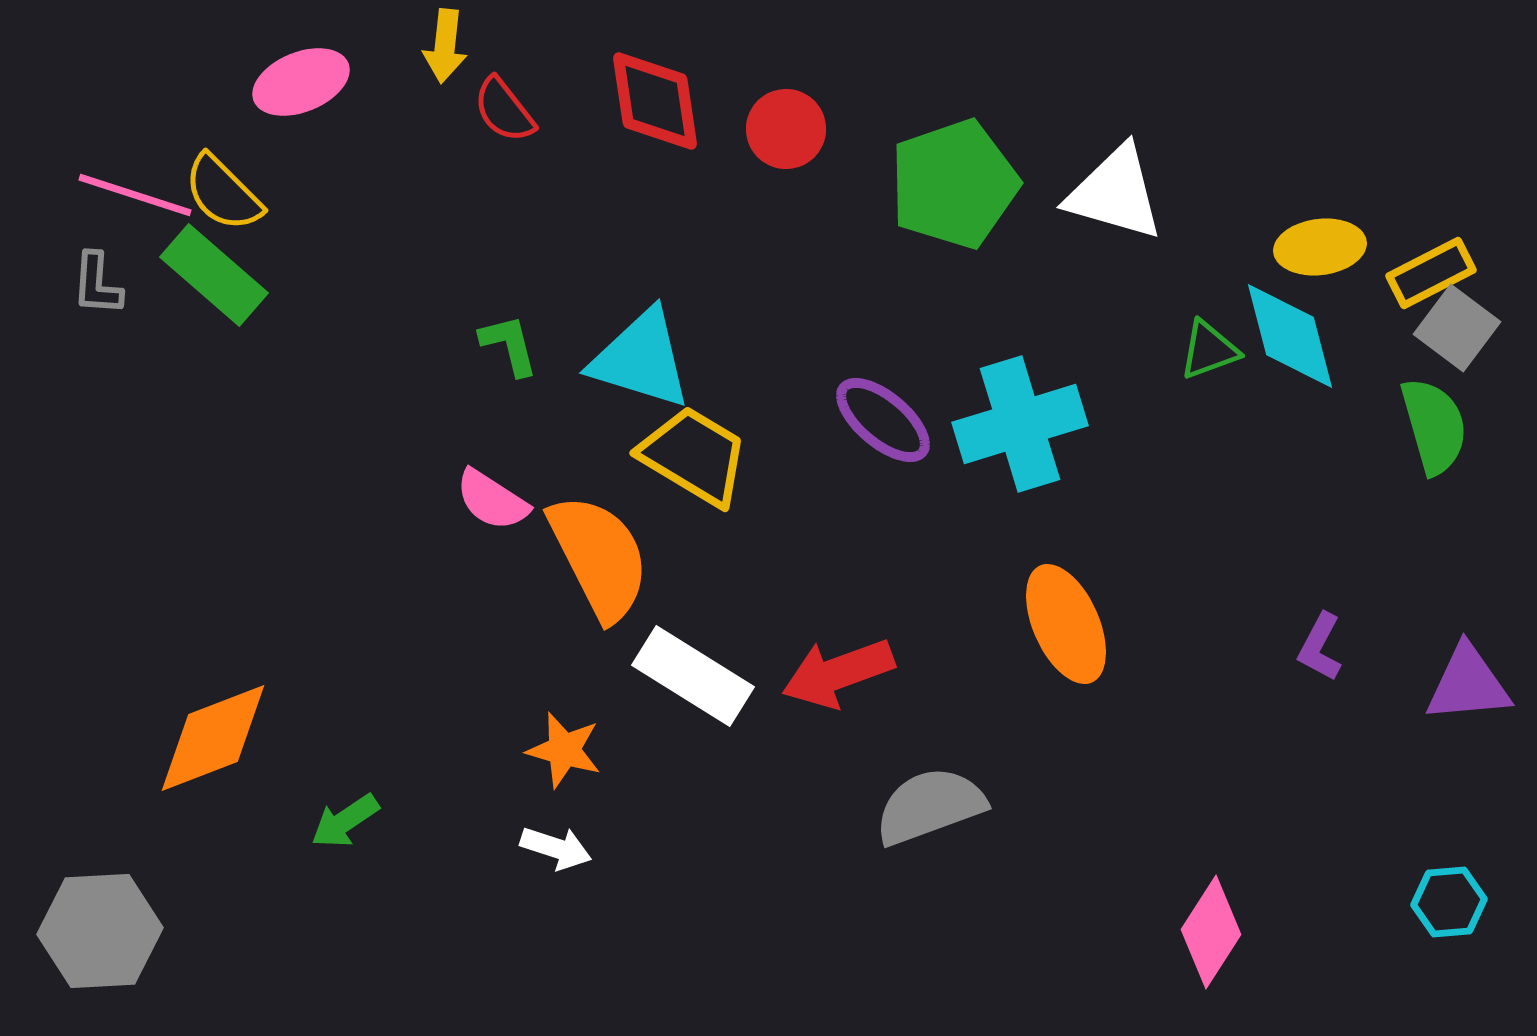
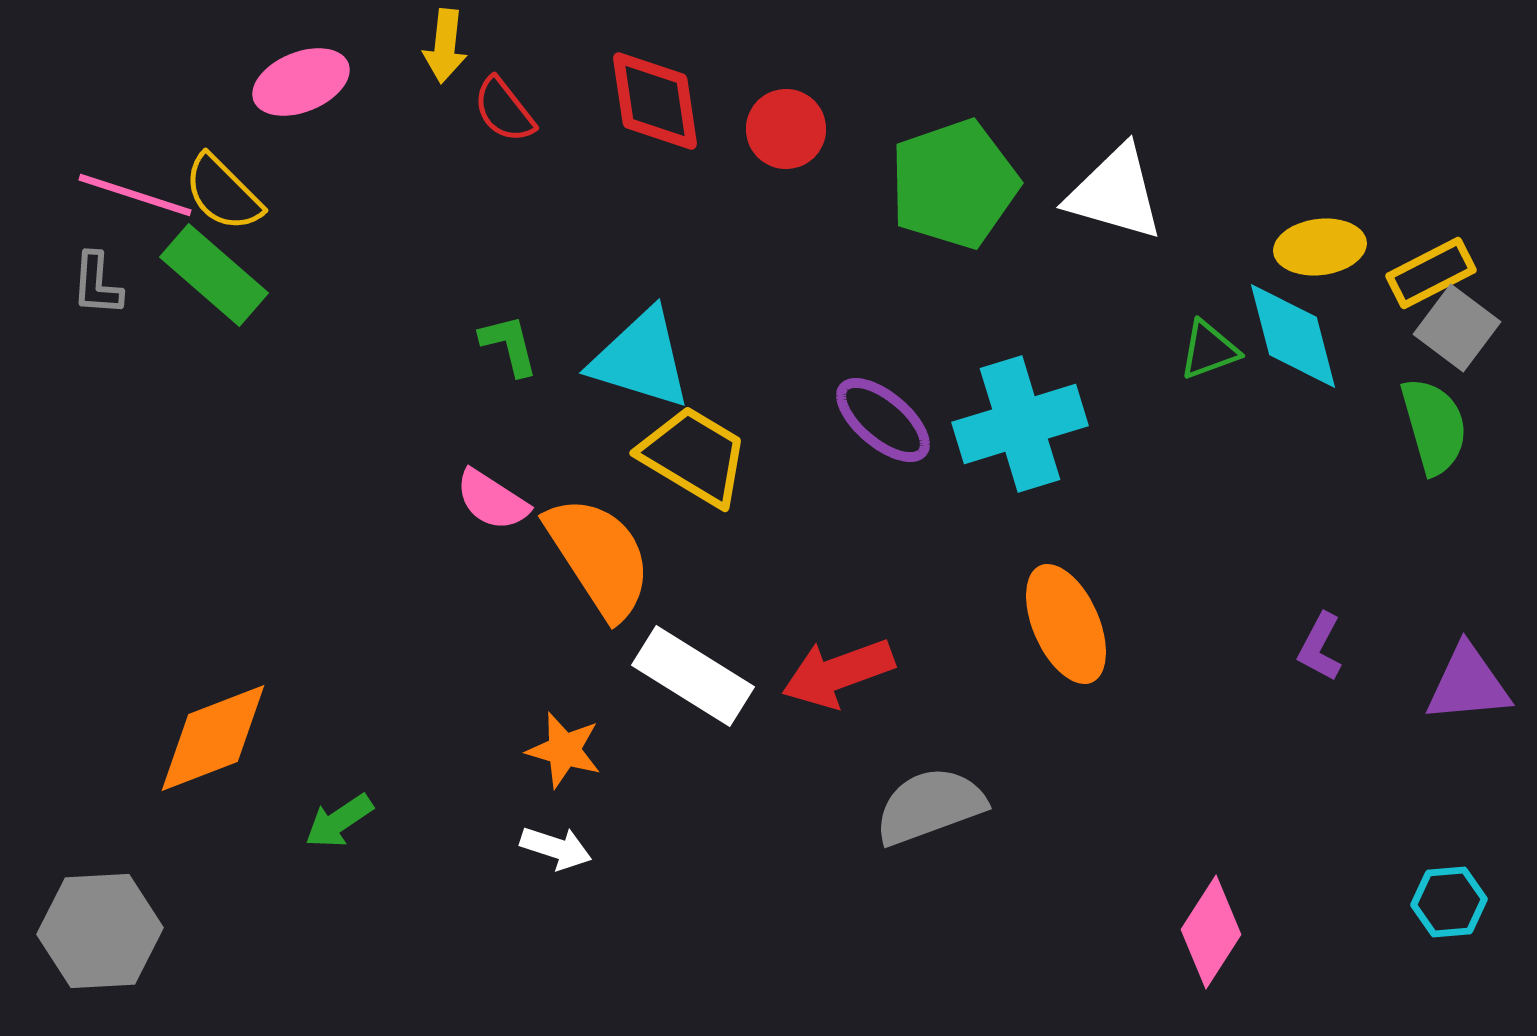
cyan diamond: moved 3 px right
orange semicircle: rotated 6 degrees counterclockwise
green arrow: moved 6 px left
